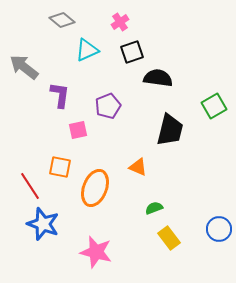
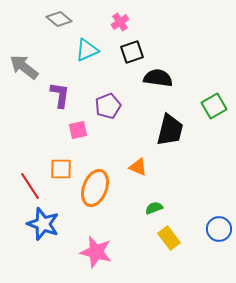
gray diamond: moved 3 px left, 1 px up
orange square: moved 1 px right, 2 px down; rotated 10 degrees counterclockwise
